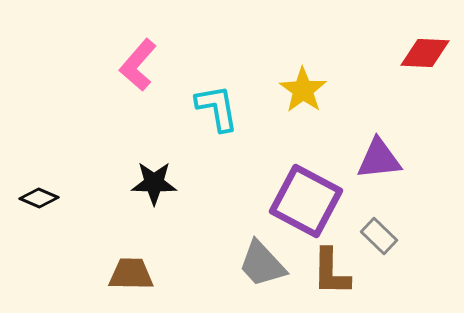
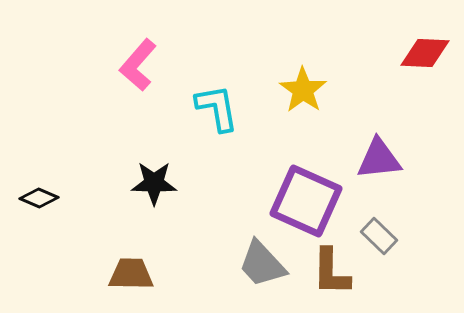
purple square: rotated 4 degrees counterclockwise
